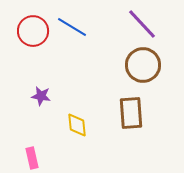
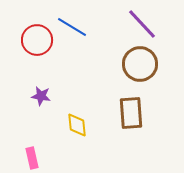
red circle: moved 4 px right, 9 px down
brown circle: moved 3 px left, 1 px up
